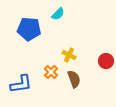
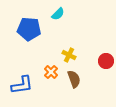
blue L-shape: moved 1 px right, 1 px down
